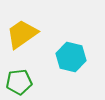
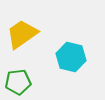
green pentagon: moved 1 px left
